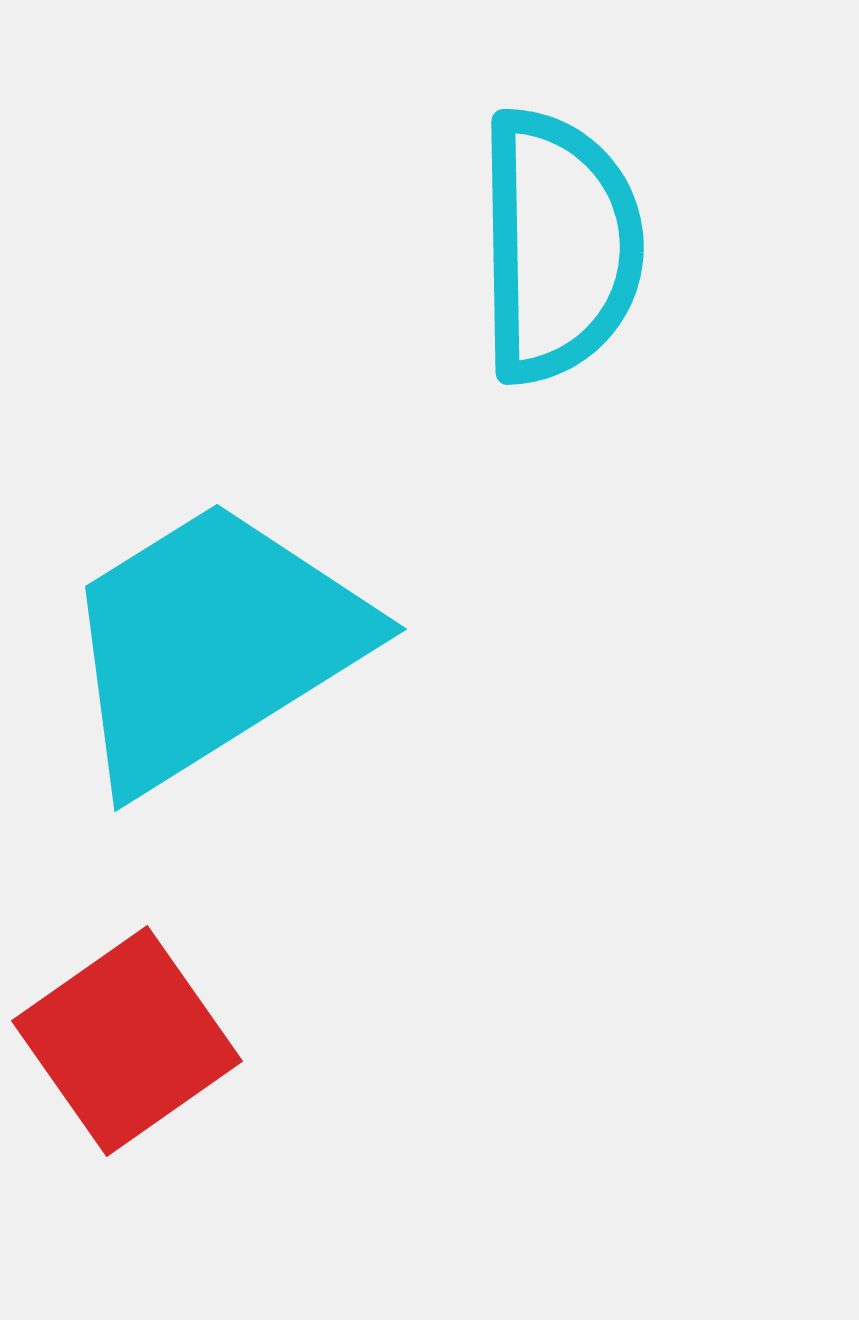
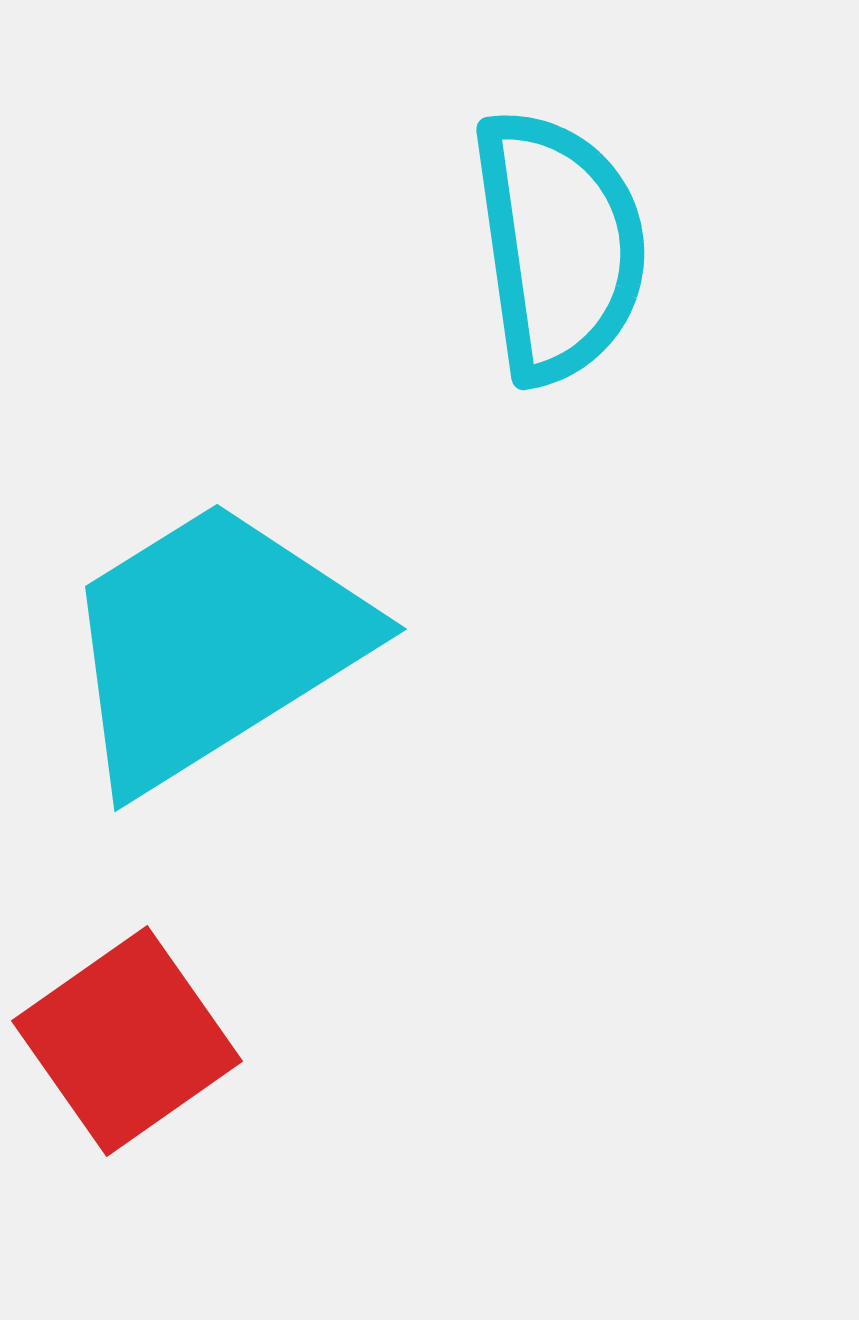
cyan semicircle: rotated 7 degrees counterclockwise
